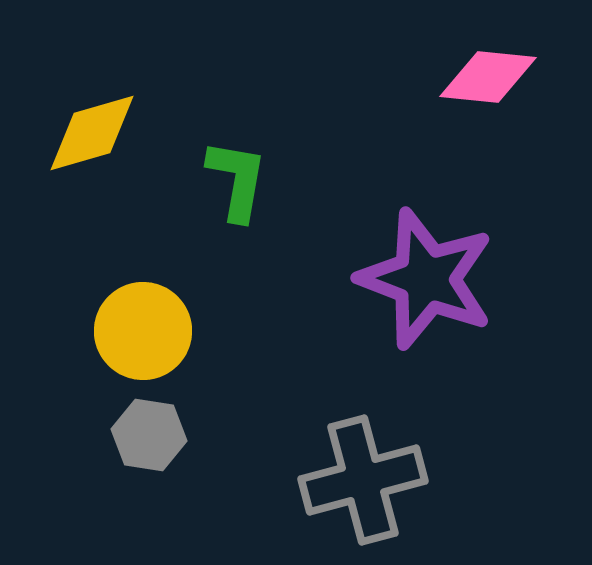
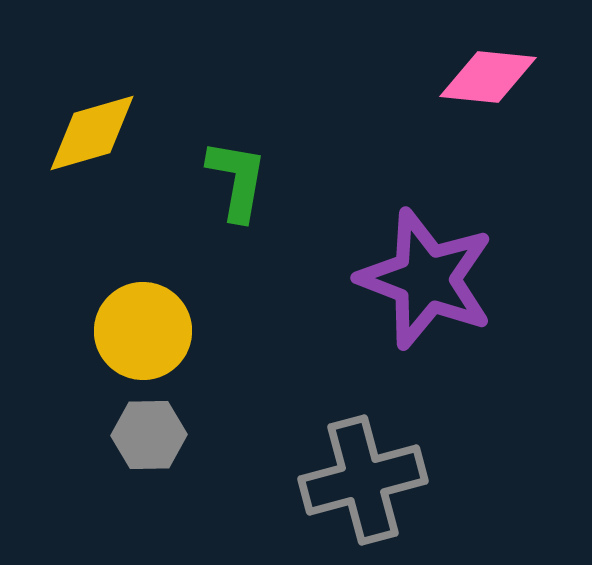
gray hexagon: rotated 10 degrees counterclockwise
